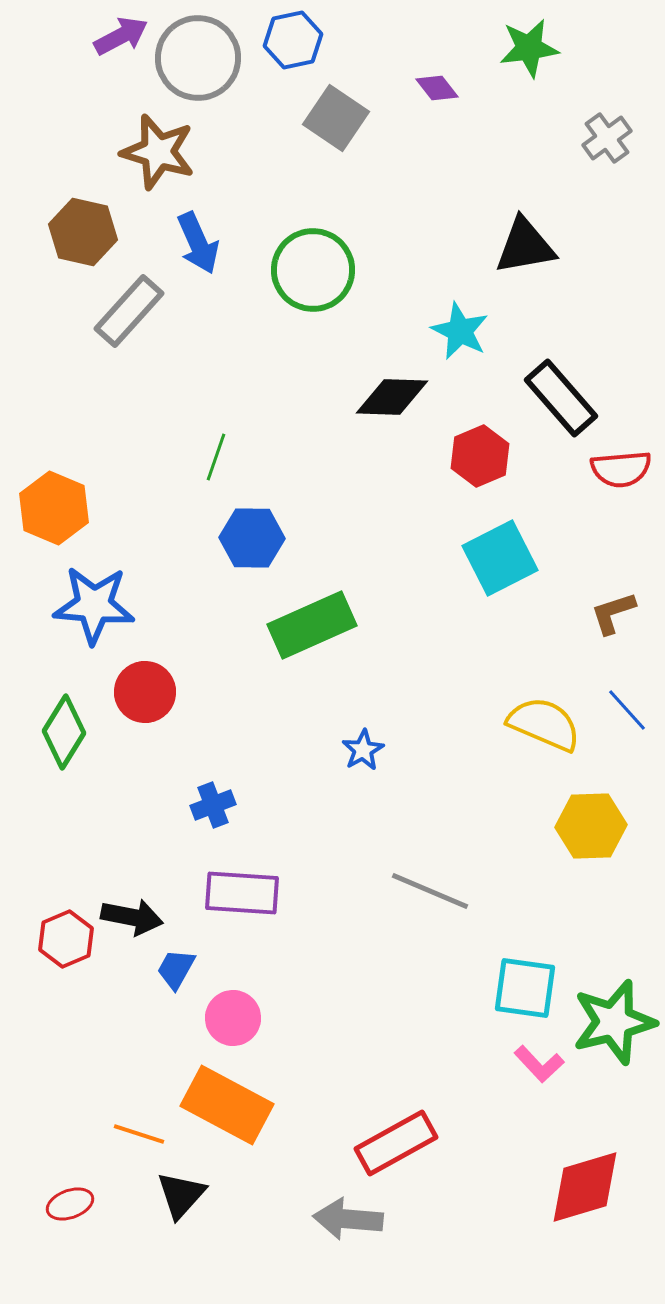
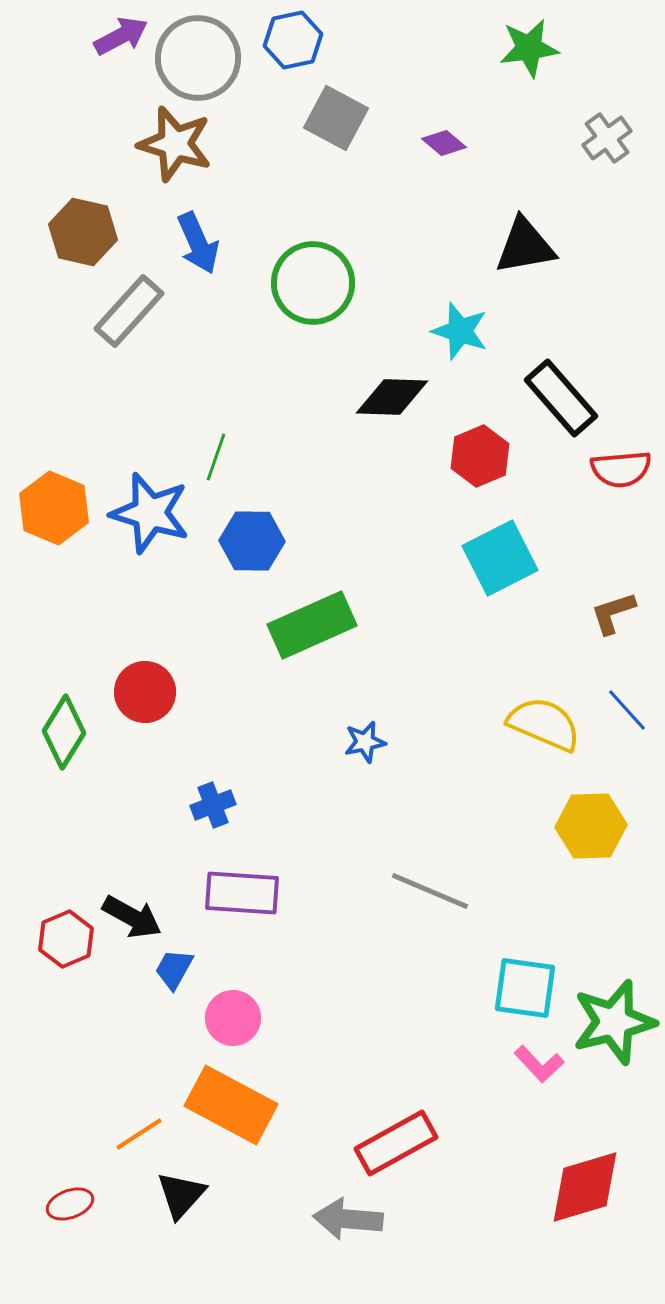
purple diamond at (437, 88): moved 7 px right, 55 px down; rotated 12 degrees counterclockwise
gray square at (336, 118): rotated 6 degrees counterclockwise
brown star at (158, 152): moved 17 px right, 8 px up
green circle at (313, 270): moved 13 px down
cyan star at (460, 331): rotated 8 degrees counterclockwise
blue hexagon at (252, 538): moved 3 px down
blue star at (94, 605): moved 56 px right, 92 px up; rotated 12 degrees clockwise
blue star at (363, 750): moved 2 px right, 8 px up; rotated 18 degrees clockwise
black arrow at (132, 917): rotated 18 degrees clockwise
blue trapezoid at (176, 969): moved 2 px left
orange rectangle at (227, 1105): moved 4 px right
orange line at (139, 1134): rotated 51 degrees counterclockwise
